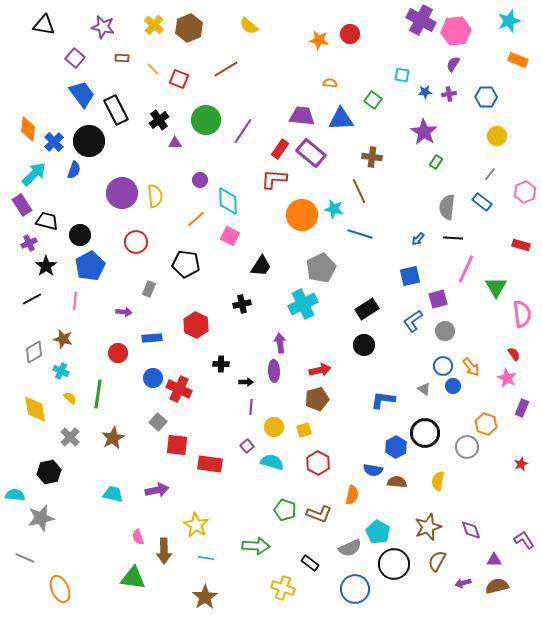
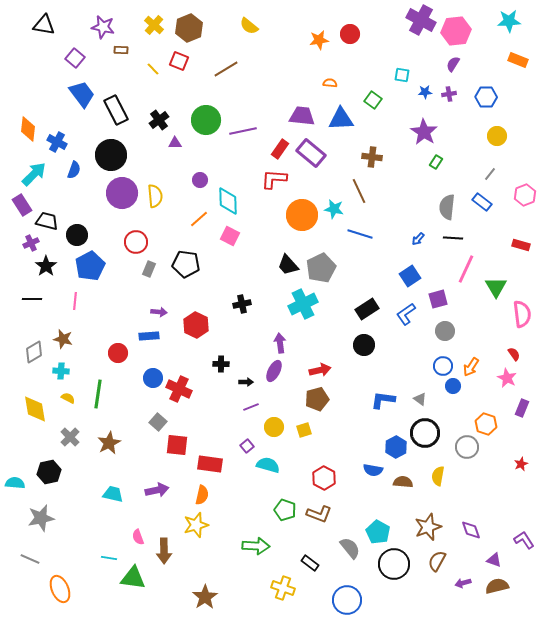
cyan star at (509, 21): rotated 15 degrees clockwise
orange star at (319, 40): rotated 18 degrees counterclockwise
brown rectangle at (122, 58): moved 1 px left, 8 px up
red square at (179, 79): moved 18 px up
purple line at (243, 131): rotated 44 degrees clockwise
black circle at (89, 141): moved 22 px right, 14 px down
blue cross at (54, 142): moved 3 px right; rotated 18 degrees counterclockwise
pink hexagon at (525, 192): moved 3 px down
orange line at (196, 219): moved 3 px right
black circle at (80, 235): moved 3 px left
purple cross at (29, 243): moved 2 px right
black trapezoid at (261, 266): moved 27 px right, 1 px up; rotated 105 degrees clockwise
blue square at (410, 276): rotated 20 degrees counterclockwise
gray rectangle at (149, 289): moved 20 px up
black line at (32, 299): rotated 30 degrees clockwise
purple arrow at (124, 312): moved 35 px right
blue L-shape at (413, 321): moved 7 px left, 7 px up
blue rectangle at (152, 338): moved 3 px left, 2 px up
orange arrow at (471, 367): rotated 72 degrees clockwise
cyan cross at (61, 371): rotated 21 degrees counterclockwise
purple ellipse at (274, 371): rotated 30 degrees clockwise
gray triangle at (424, 389): moved 4 px left, 10 px down
yellow semicircle at (70, 398): moved 2 px left; rotated 16 degrees counterclockwise
purple line at (251, 407): rotated 63 degrees clockwise
brown star at (113, 438): moved 4 px left, 5 px down
cyan semicircle at (272, 462): moved 4 px left, 3 px down
red hexagon at (318, 463): moved 6 px right, 15 px down
yellow semicircle at (438, 481): moved 5 px up
brown semicircle at (397, 482): moved 6 px right
cyan semicircle at (15, 495): moved 12 px up
orange semicircle at (352, 495): moved 150 px left
yellow star at (196, 525): rotated 25 degrees clockwise
gray semicircle at (350, 548): rotated 105 degrees counterclockwise
gray line at (25, 558): moved 5 px right, 1 px down
cyan line at (206, 558): moved 97 px left
purple triangle at (494, 560): rotated 21 degrees clockwise
blue circle at (355, 589): moved 8 px left, 11 px down
